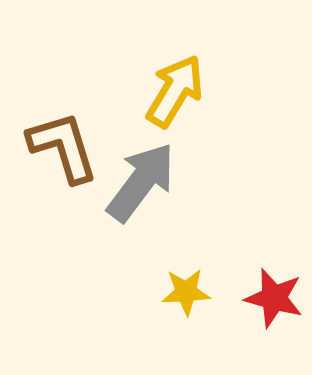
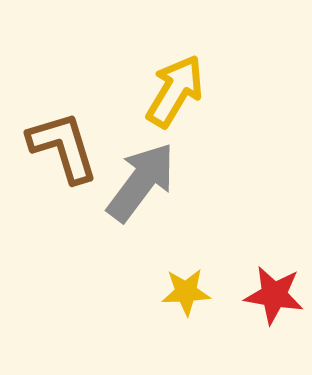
red star: moved 3 px up; rotated 6 degrees counterclockwise
